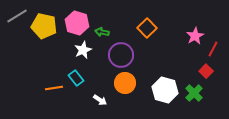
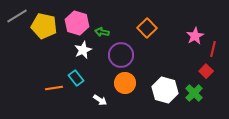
red line: rotated 14 degrees counterclockwise
